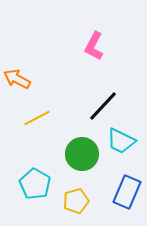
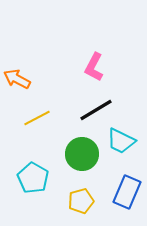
pink L-shape: moved 21 px down
black line: moved 7 px left, 4 px down; rotated 16 degrees clockwise
cyan pentagon: moved 2 px left, 6 px up
yellow pentagon: moved 5 px right
